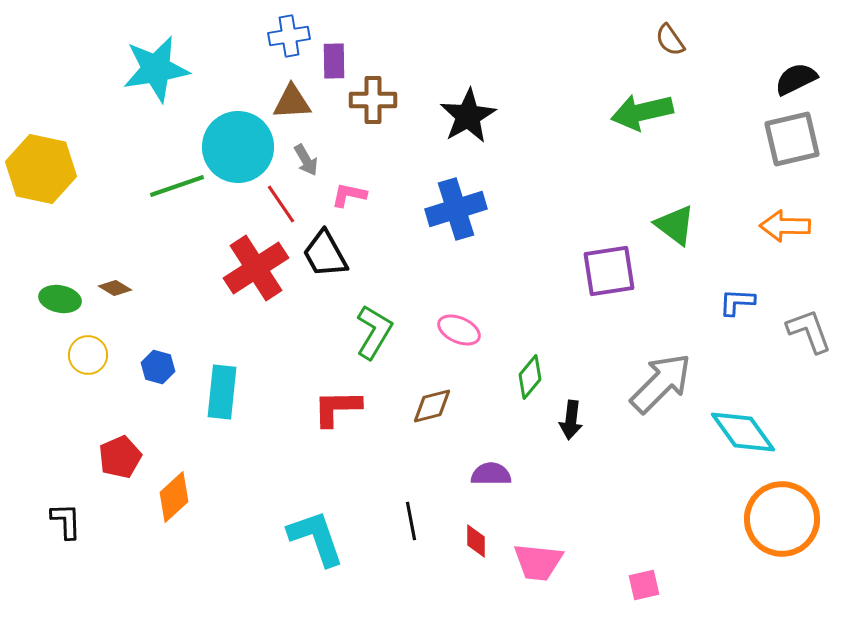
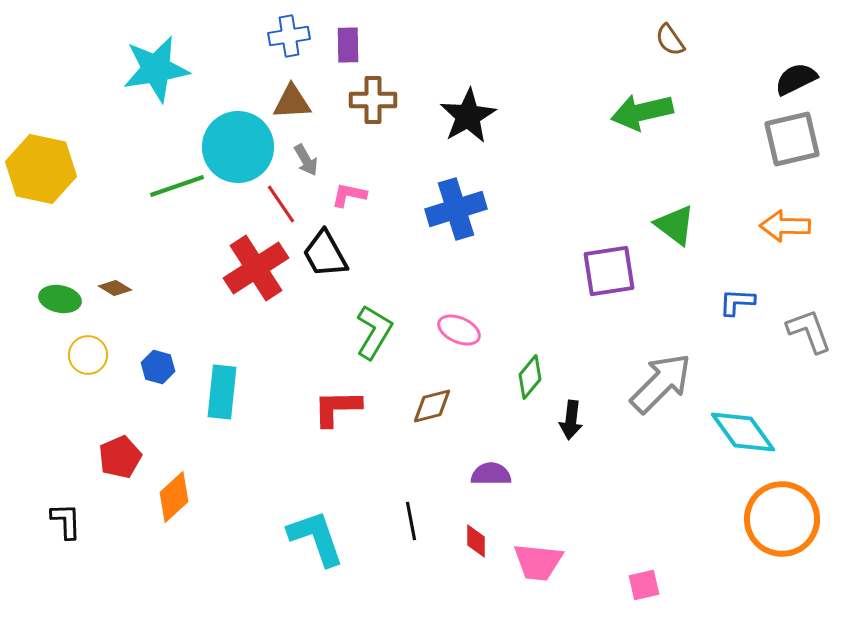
purple rectangle at (334, 61): moved 14 px right, 16 px up
